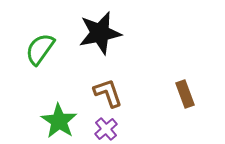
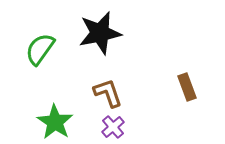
brown rectangle: moved 2 px right, 7 px up
green star: moved 4 px left, 1 px down
purple cross: moved 7 px right, 2 px up
